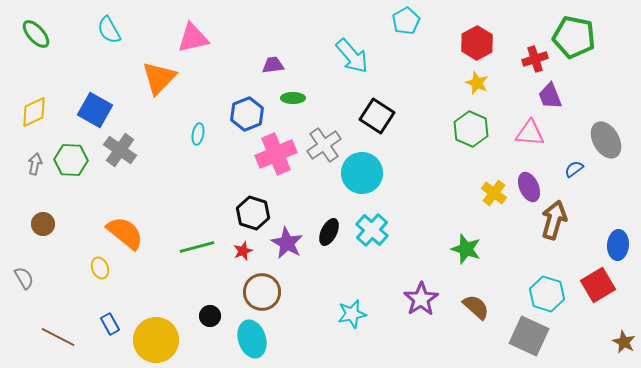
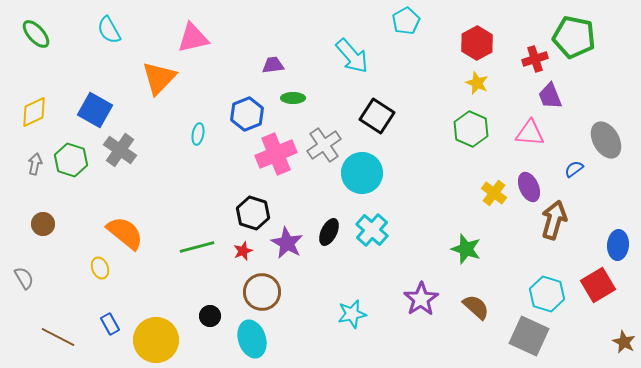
green hexagon at (71, 160): rotated 16 degrees clockwise
